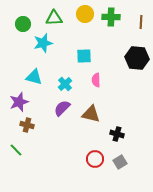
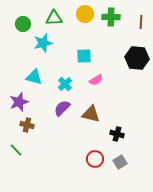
pink semicircle: rotated 120 degrees counterclockwise
